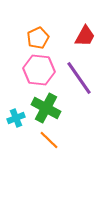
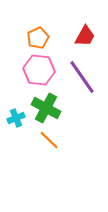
purple line: moved 3 px right, 1 px up
